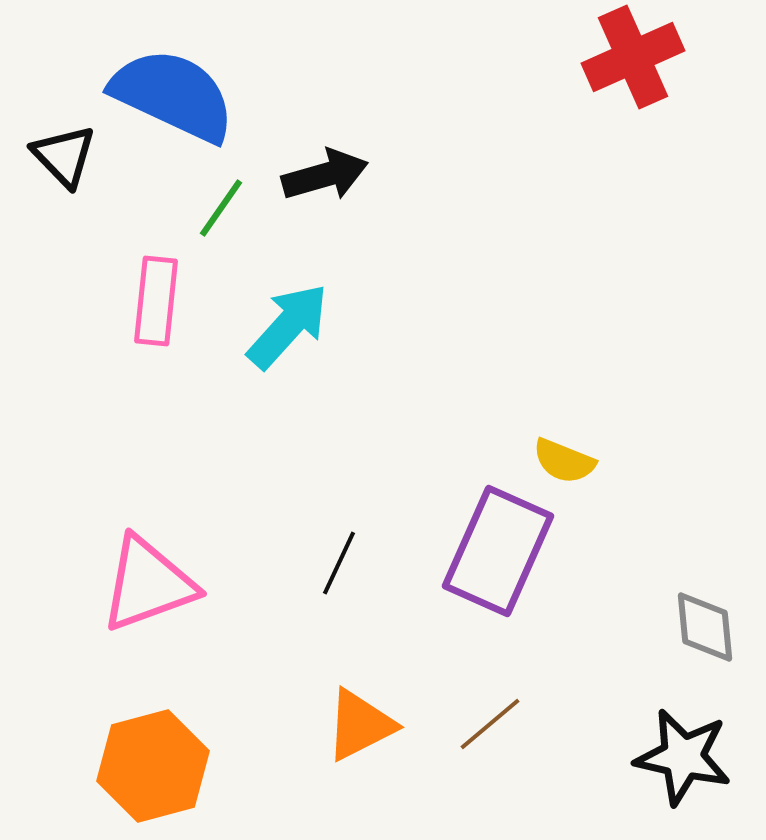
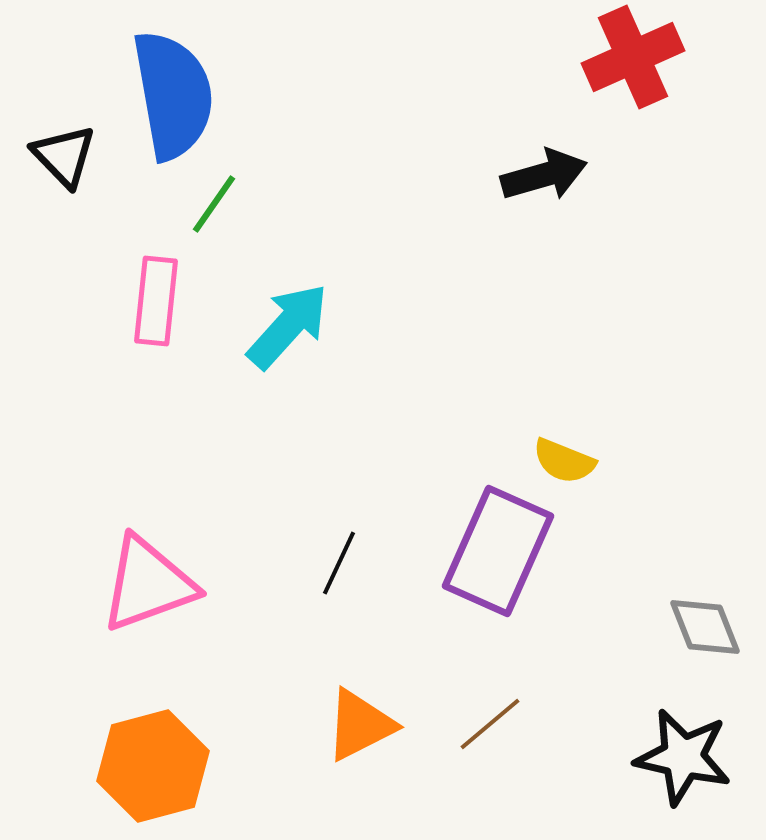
blue semicircle: rotated 55 degrees clockwise
black arrow: moved 219 px right
green line: moved 7 px left, 4 px up
gray diamond: rotated 16 degrees counterclockwise
